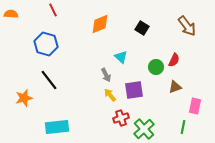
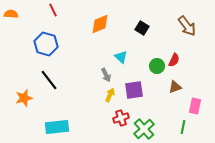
green circle: moved 1 px right, 1 px up
yellow arrow: rotated 64 degrees clockwise
